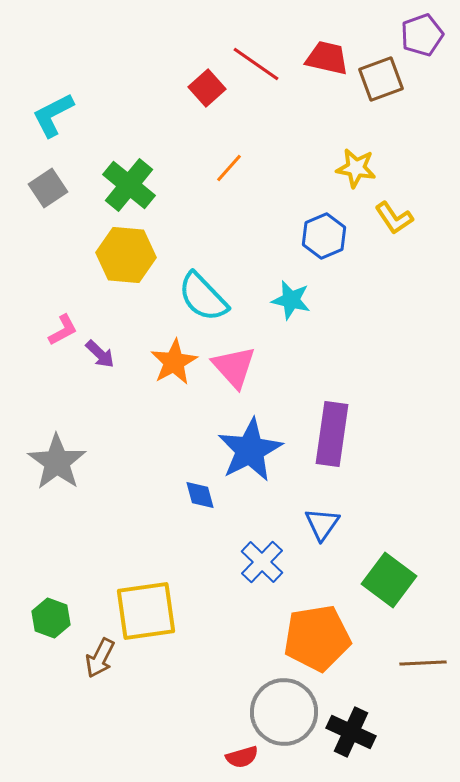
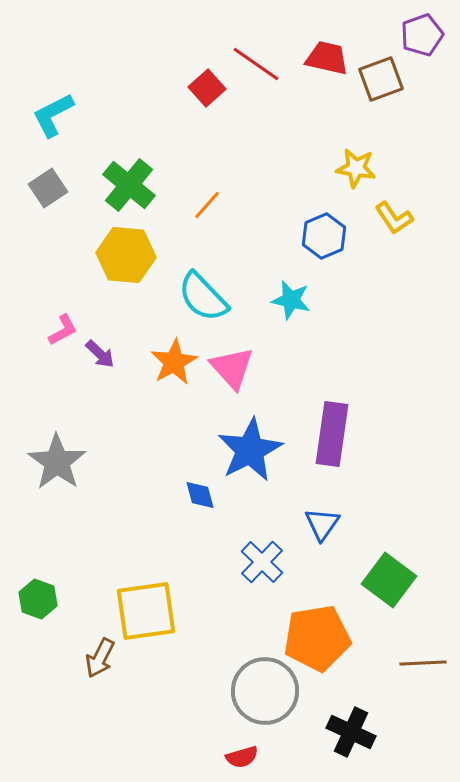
orange line: moved 22 px left, 37 px down
pink triangle: moved 2 px left, 1 px down
green hexagon: moved 13 px left, 19 px up
gray circle: moved 19 px left, 21 px up
